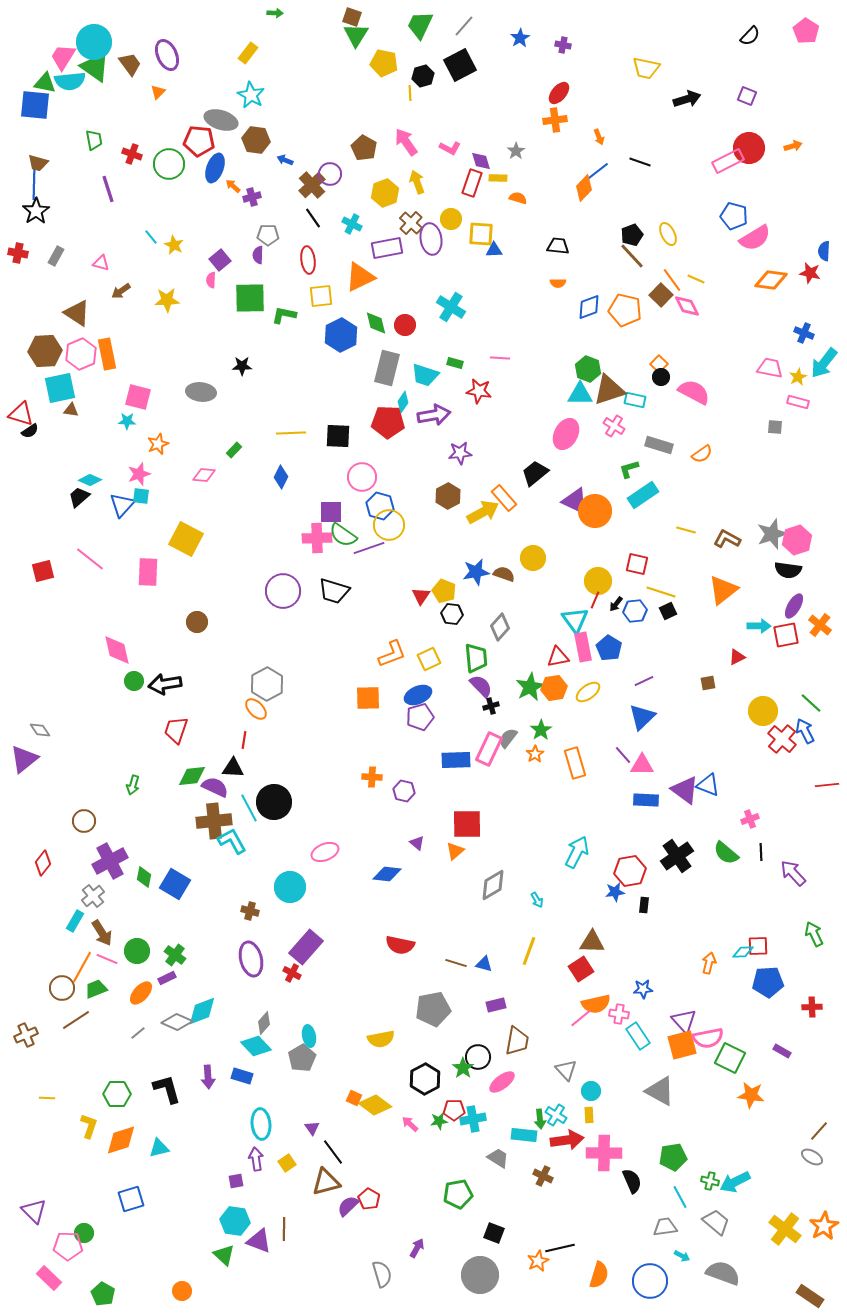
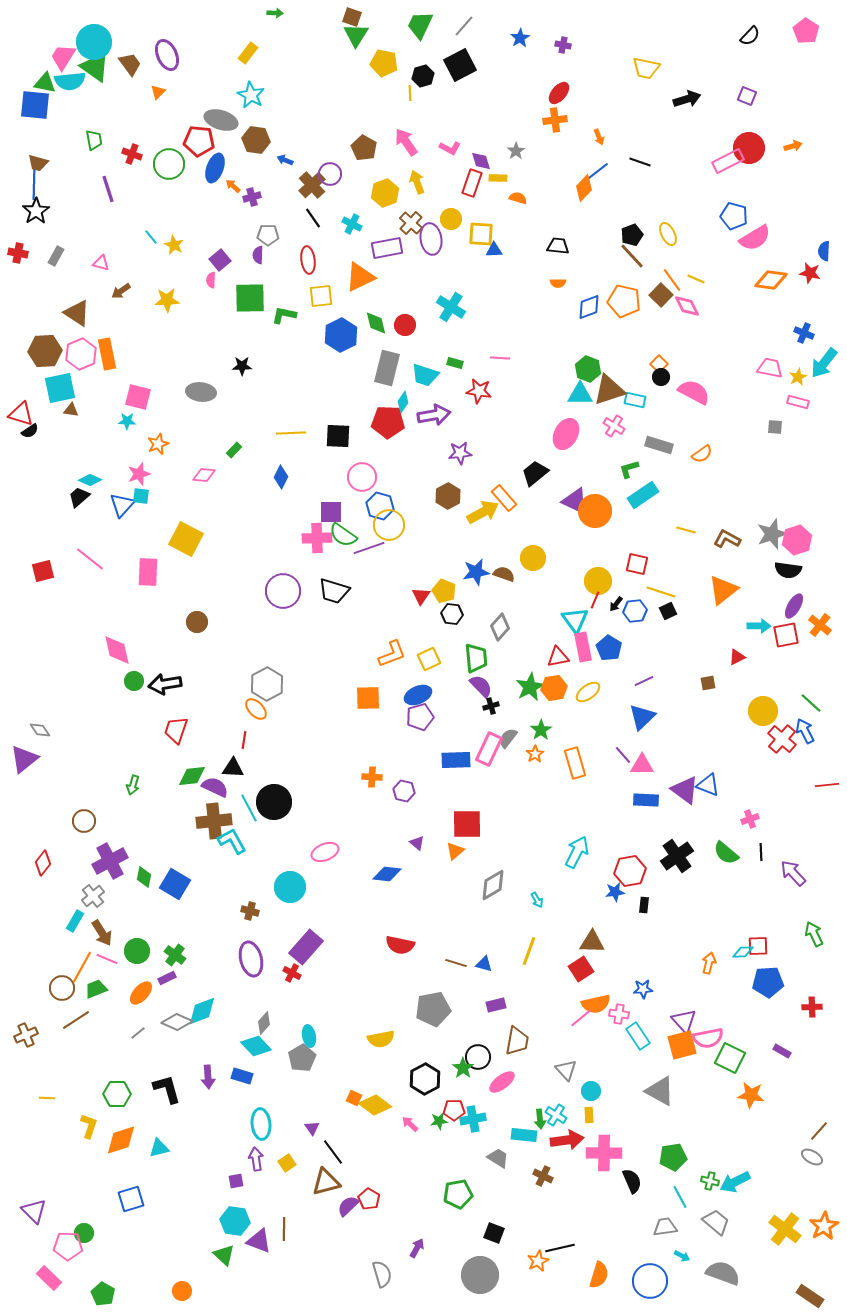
orange pentagon at (625, 310): moved 1 px left, 9 px up
